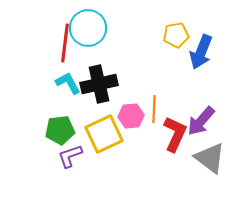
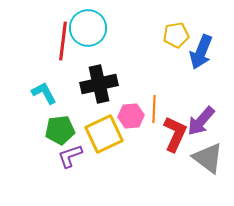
red line: moved 2 px left, 2 px up
cyan L-shape: moved 24 px left, 10 px down
gray triangle: moved 2 px left
